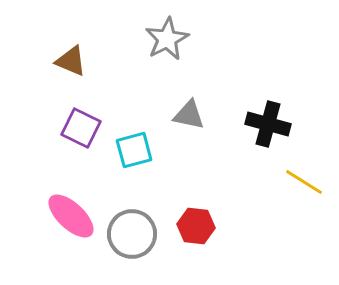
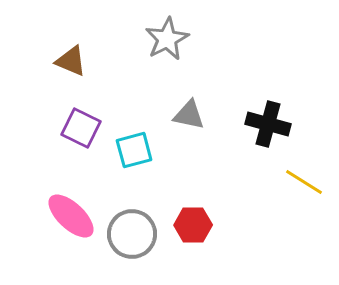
red hexagon: moved 3 px left, 1 px up; rotated 6 degrees counterclockwise
